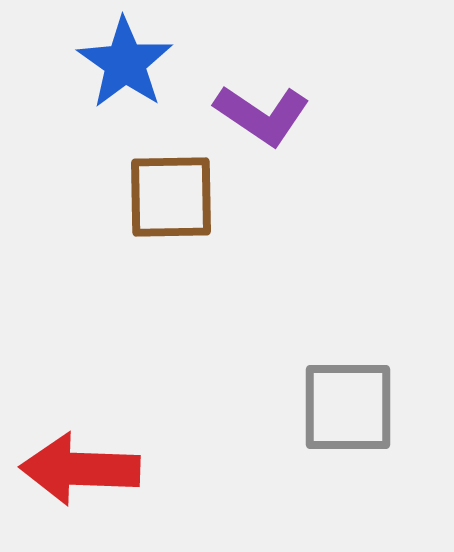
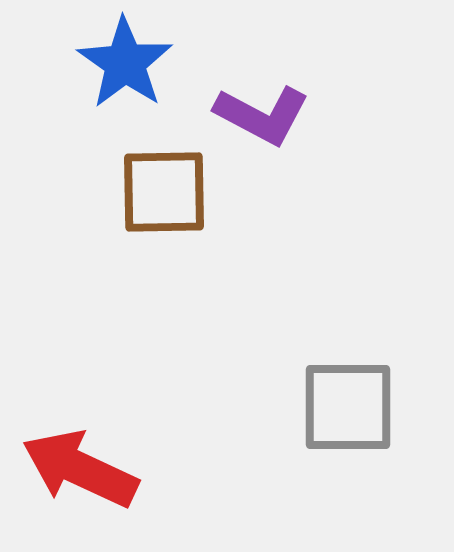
purple L-shape: rotated 6 degrees counterclockwise
brown square: moved 7 px left, 5 px up
red arrow: rotated 23 degrees clockwise
